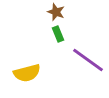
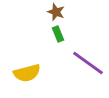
purple line: moved 3 px down
